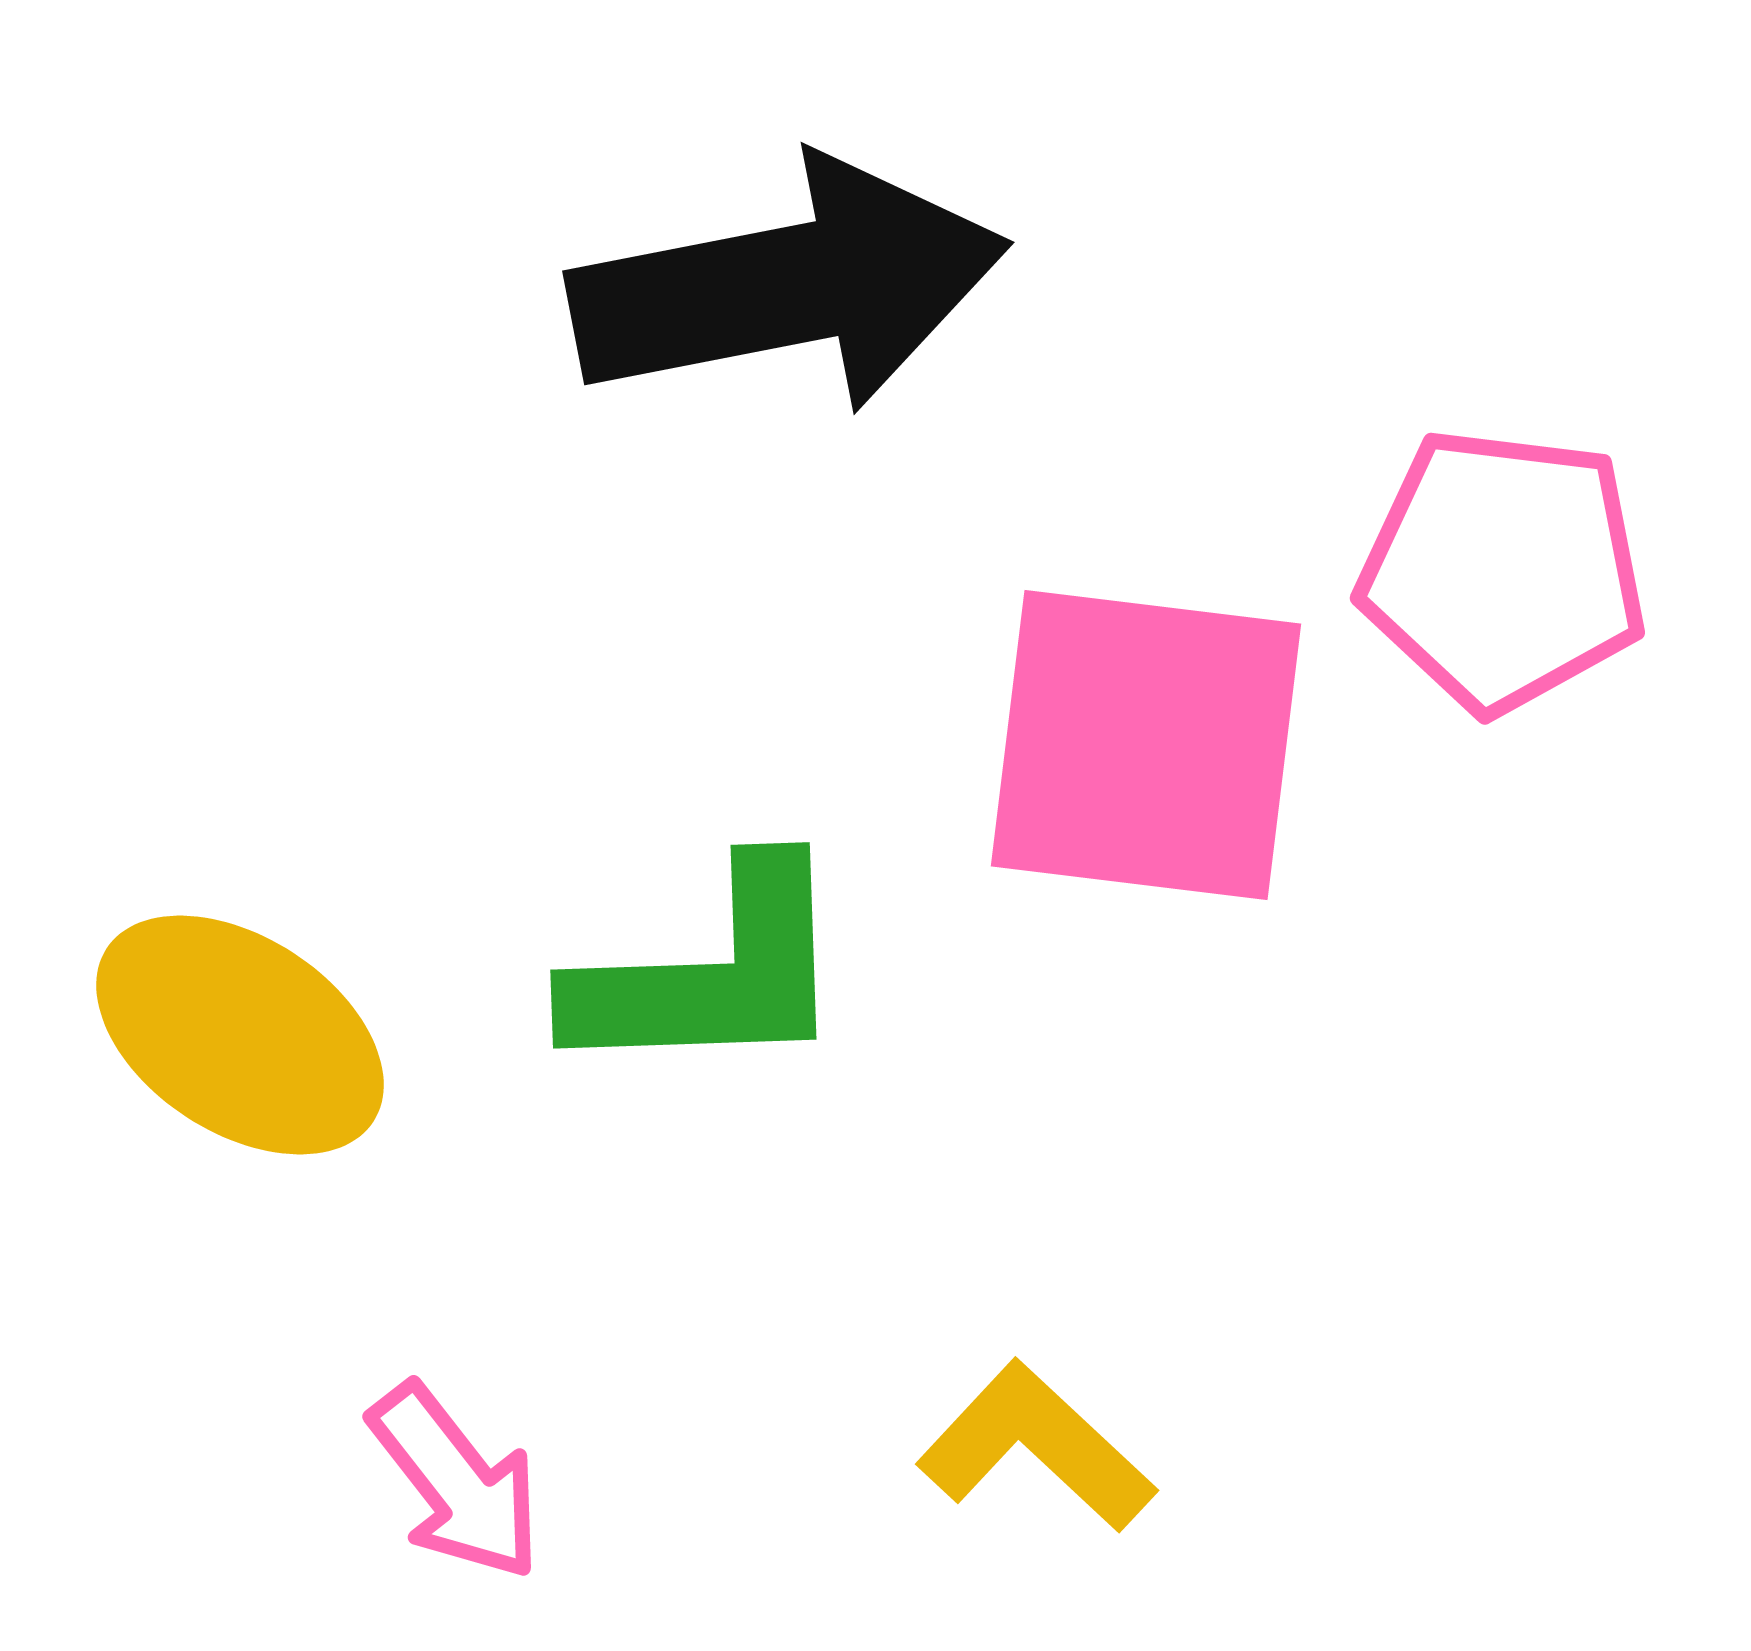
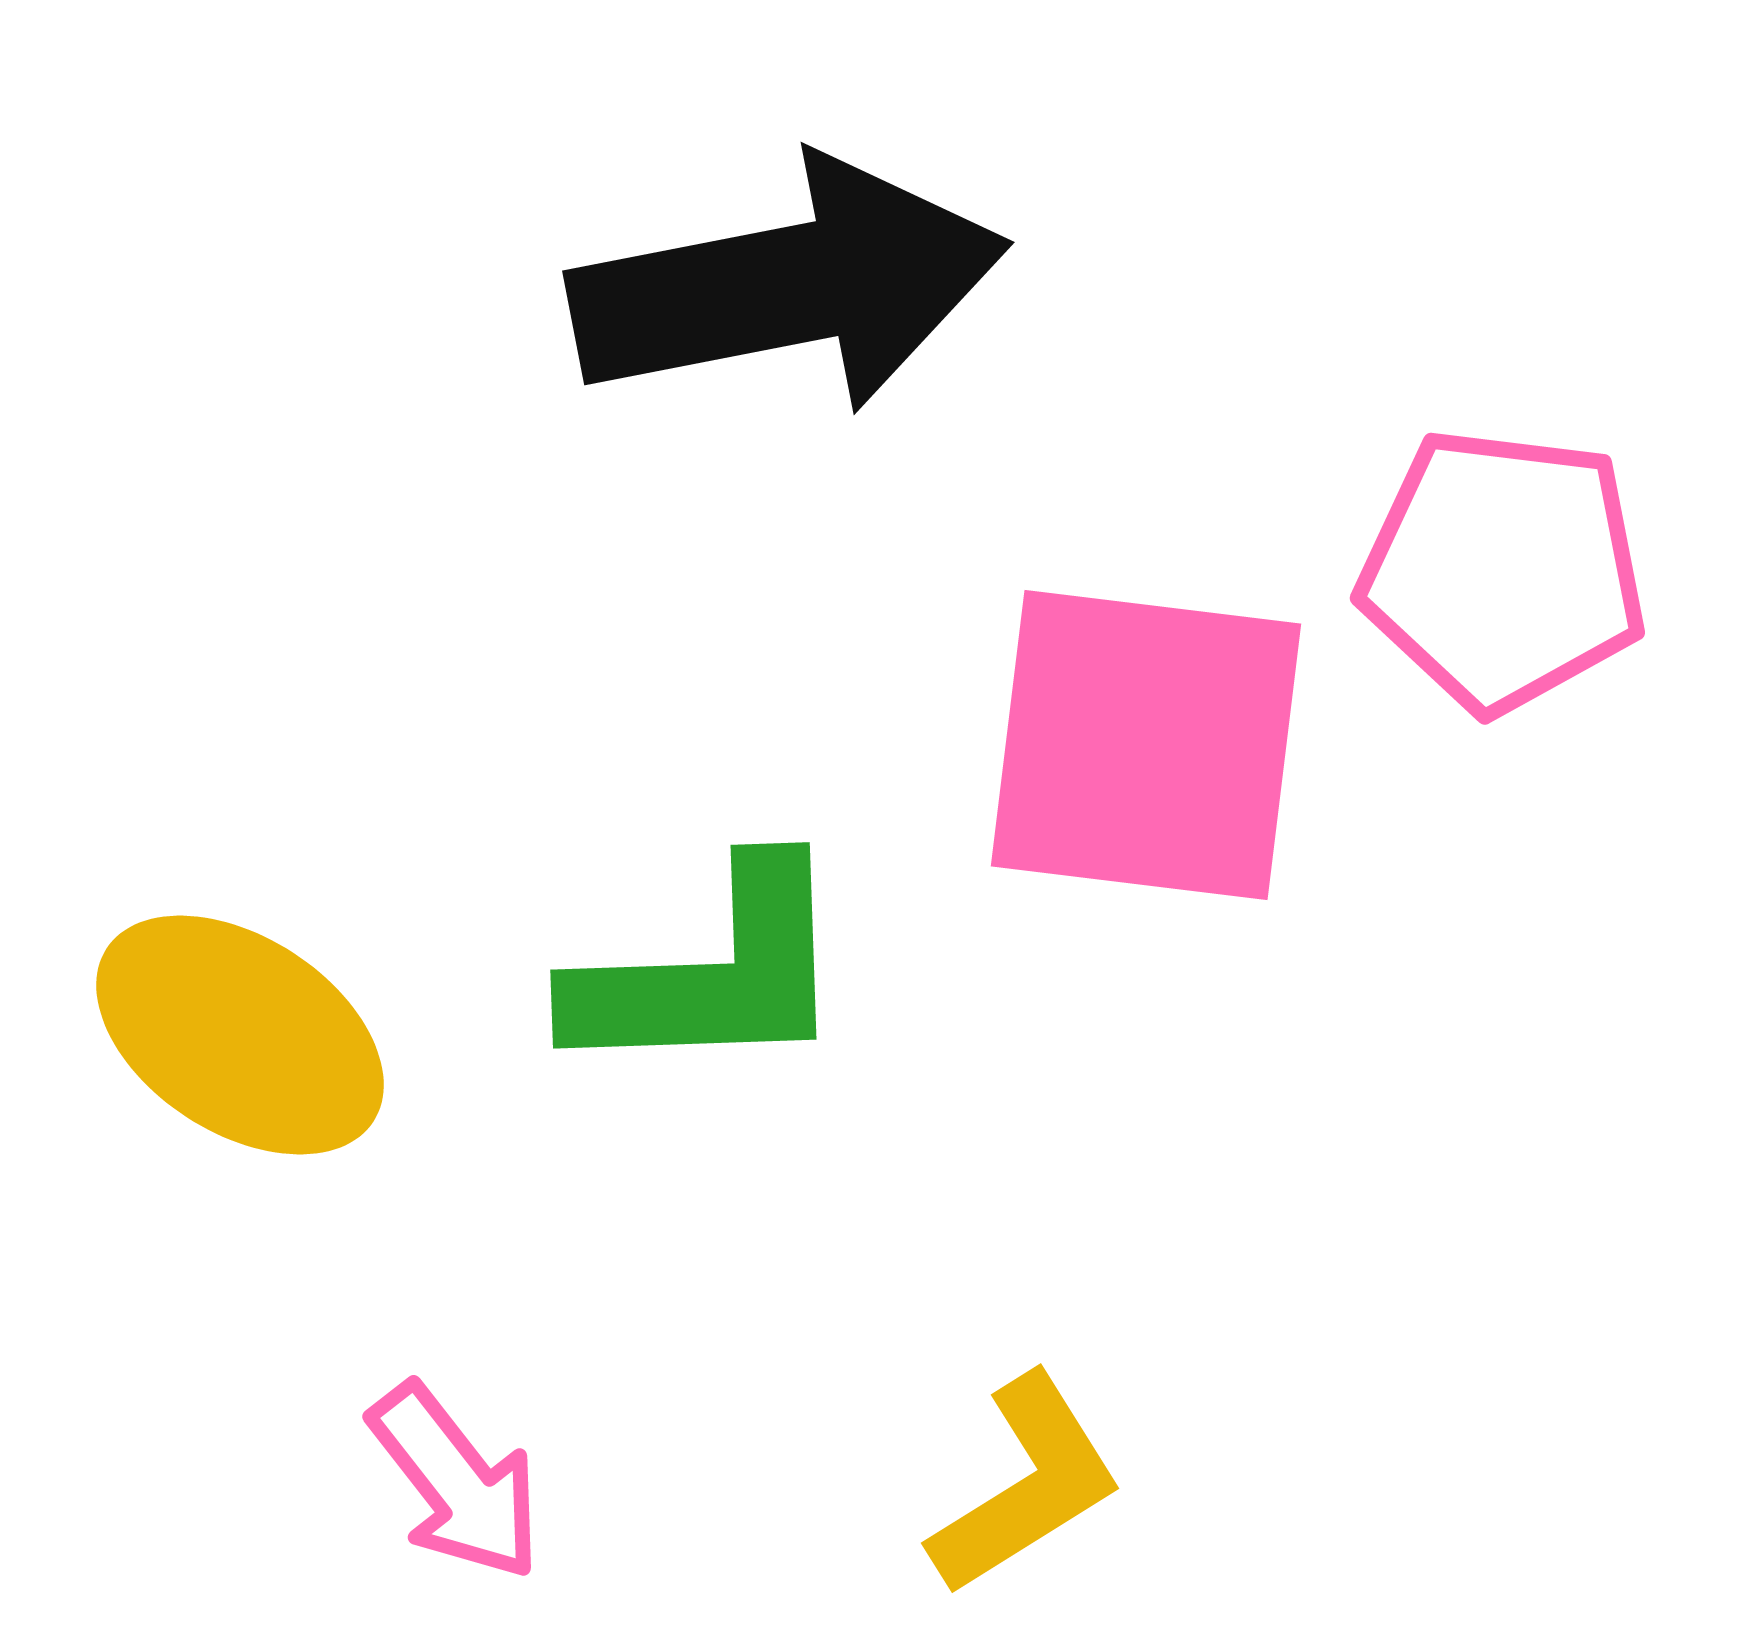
yellow L-shape: moved 10 px left, 38 px down; rotated 105 degrees clockwise
